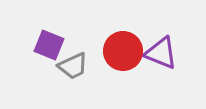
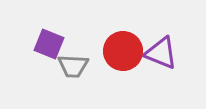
purple square: moved 1 px up
gray trapezoid: rotated 28 degrees clockwise
